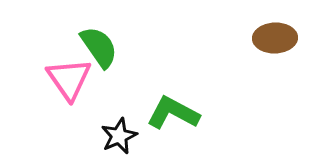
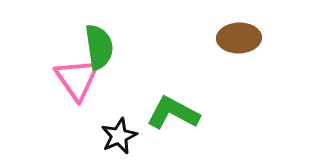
brown ellipse: moved 36 px left
green semicircle: rotated 27 degrees clockwise
pink triangle: moved 8 px right
